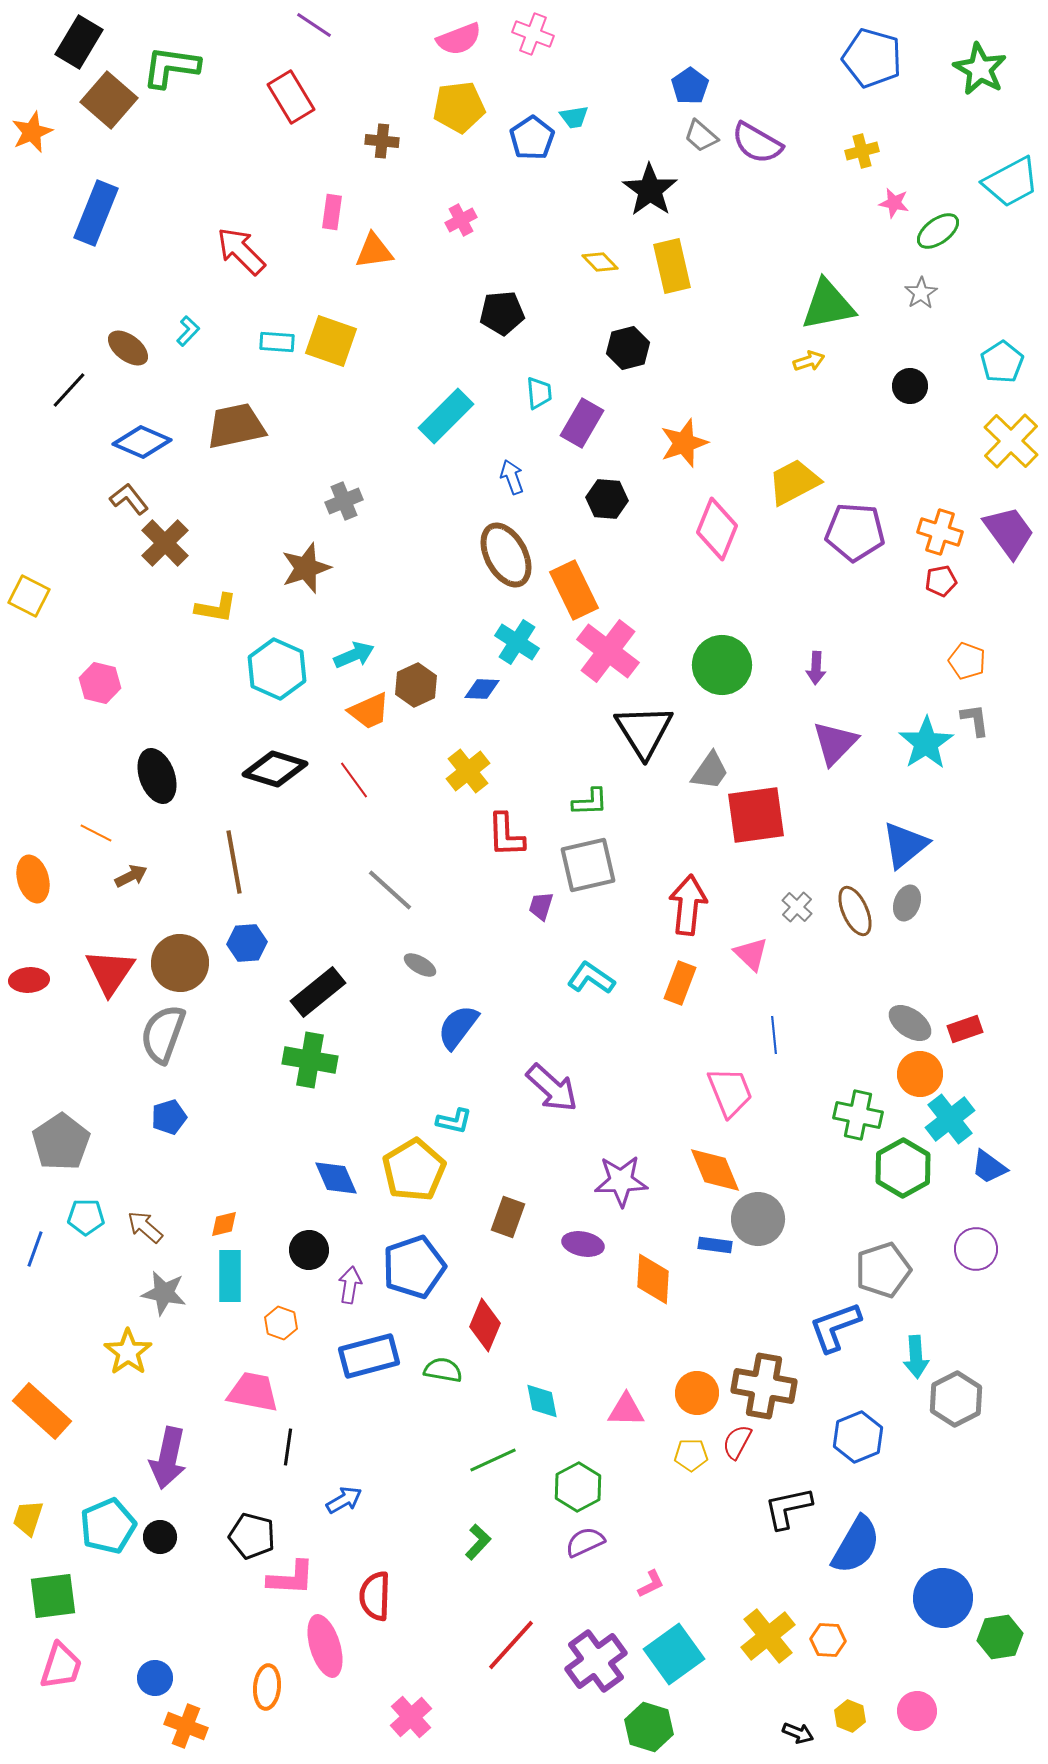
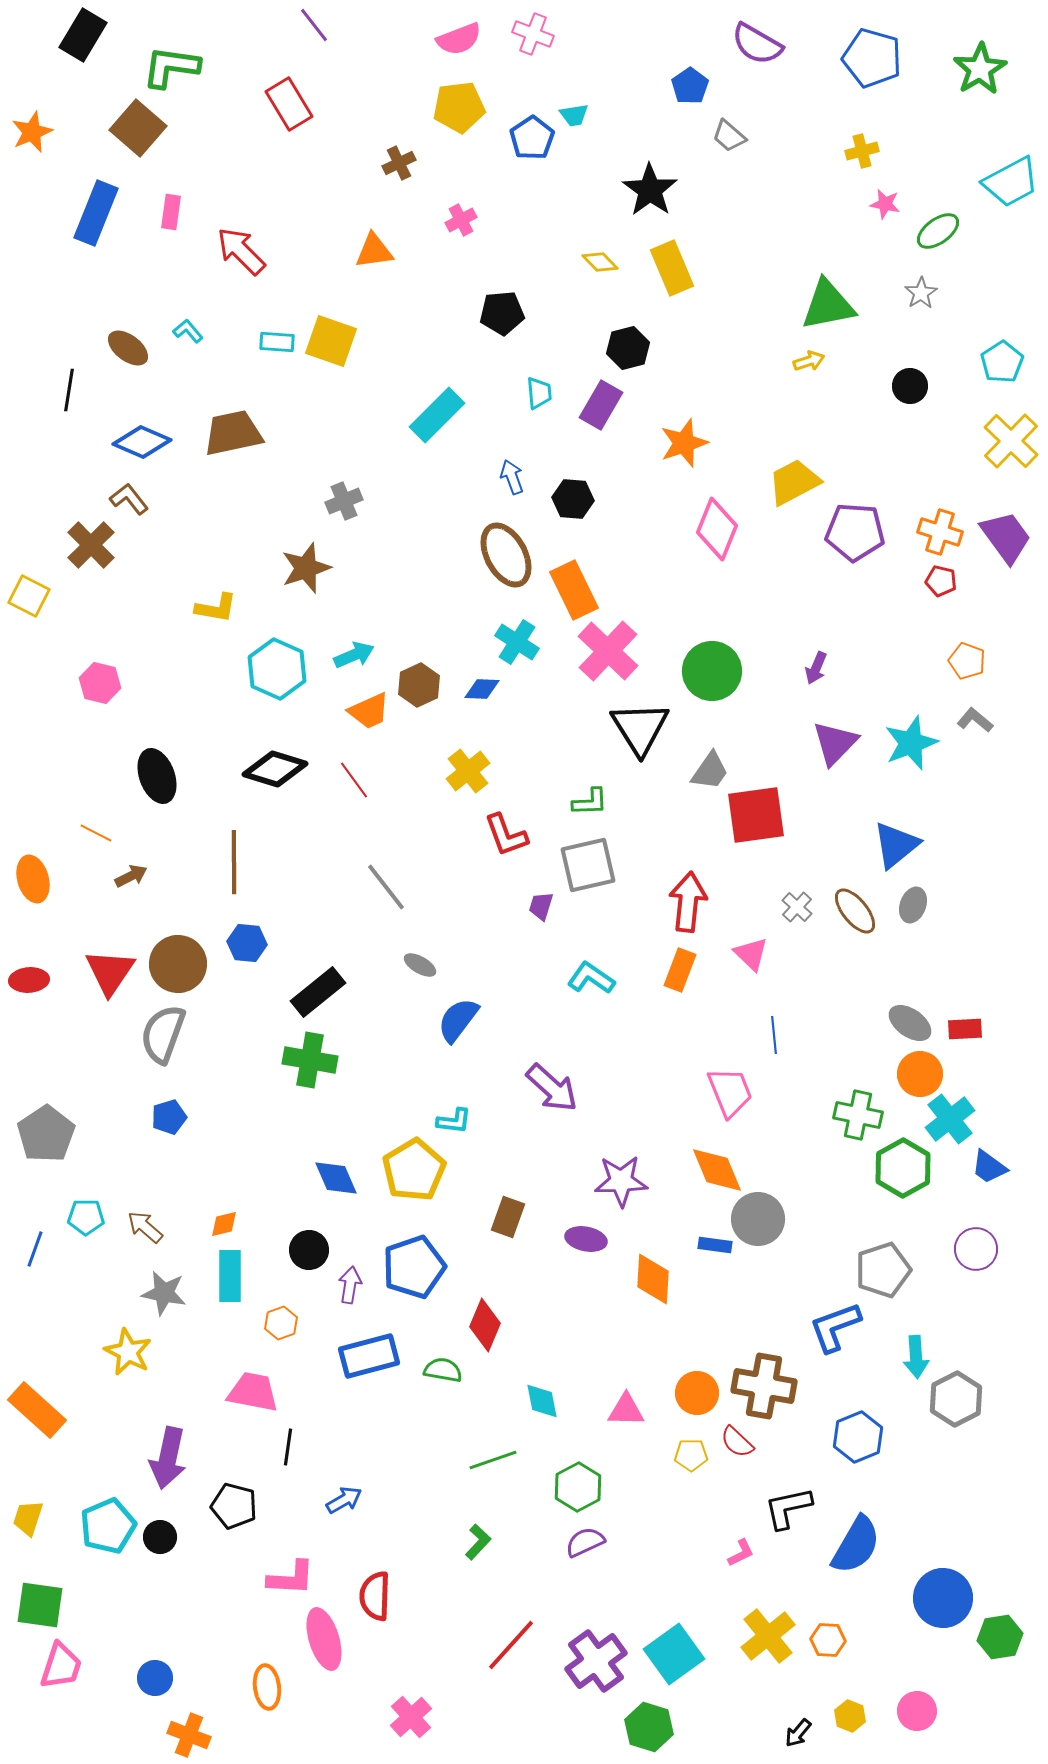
purple line at (314, 25): rotated 18 degrees clockwise
black rectangle at (79, 42): moved 4 px right, 7 px up
green star at (980, 69): rotated 12 degrees clockwise
red rectangle at (291, 97): moved 2 px left, 7 px down
brown square at (109, 100): moved 29 px right, 28 px down
cyan trapezoid at (574, 117): moved 2 px up
gray trapezoid at (701, 136): moved 28 px right
brown cross at (382, 141): moved 17 px right, 22 px down; rotated 32 degrees counterclockwise
purple semicircle at (757, 143): moved 99 px up
pink star at (894, 203): moved 9 px left, 1 px down
pink rectangle at (332, 212): moved 161 px left
yellow rectangle at (672, 266): moved 2 px down; rotated 10 degrees counterclockwise
cyan L-shape at (188, 331): rotated 84 degrees counterclockwise
black line at (69, 390): rotated 33 degrees counterclockwise
cyan rectangle at (446, 416): moved 9 px left, 1 px up
purple rectangle at (582, 423): moved 19 px right, 18 px up
brown trapezoid at (236, 426): moved 3 px left, 7 px down
black hexagon at (607, 499): moved 34 px left
purple trapezoid at (1009, 532): moved 3 px left, 5 px down
brown cross at (165, 543): moved 74 px left, 2 px down
red pentagon at (941, 581): rotated 24 degrees clockwise
pink cross at (608, 651): rotated 6 degrees clockwise
green circle at (722, 665): moved 10 px left, 6 px down
purple arrow at (816, 668): rotated 20 degrees clockwise
brown hexagon at (416, 685): moved 3 px right
gray L-shape at (975, 720): rotated 42 degrees counterclockwise
black triangle at (644, 731): moved 4 px left, 3 px up
cyan star at (926, 743): moved 15 px left; rotated 12 degrees clockwise
red L-shape at (506, 835): rotated 18 degrees counterclockwise
blue triangle at (905, 845): moved 9 px left
brown line at (234, 862): rotated 10 degrees clockwise
gray line at (390, 890): moved 4 px left, 3 px up; rotated 10 degrees clockwise
gray ellipse at (907, 903): moved 6 px right, 2 px down
red arrow at (688, 905): moved 3 px up
brown ellipse at (855, 911): rotated 15 degrees counterclockwise
blue hexagon at (247, 943): rotated 9 degrees clockwise
brown circle at (180, 963): moved 2 px left, 1 px down
orange rectangle at (680, 983): moved 13 px up
blue semicircle at (458, 1027): moved 7 px up
red rectangle at (965, 1029): rotated 16 degrees clockwise
cyan L-shape at (454, 1121): rotated 6 degrees counterclockwise
gray pentagon at (61, 1142): moved 15 px left, 8 px up
orange diamond at (715, 1170): moved 2 px right
purple ellipse at (583, 1244): moved 3 px right, 5 px up
orange hexagon at (281, 1323): rotated 20 degrees clockwise
yellow star at (128, 1352): rotated 9 degrees counterclockwise
orange rectangle at (42, 1411): moved 5 px left, 1 px up
red semicircle at (737, 1442): rotated 75 degrees counterclockwise
green line at (493, 1460): rotated 6 degrees clockwise
black pentagon at (252, 1536): moved 18 px left, 30 px up
pink L-shape at (651, 1584): moved 90 px right, 31 px up
green square at (53, 1596): moved 13 px left, 9 px down; rotated 15 degrees clockwise
pink ellipse at (325, 1646): moved 1 px left, 7 px up
orange ellipse at (267, 1687): rotated 12 degrees counterclockwise
orange cross at (186, 1726): moved 3 px right, 9 px down
black arrow at (798, 1733): rotated 108 degrees clockwise
